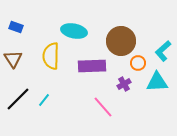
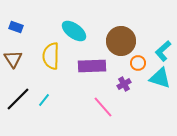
cyan ellipse: rotated 25 degrees clockwise
cyan triangle: moved 3 px right, 4 px up; rotated 20 degrees clockwise
